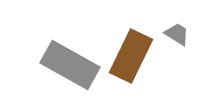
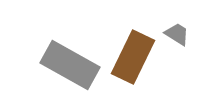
brown rectangle: moved 2 px right, 1 px down
